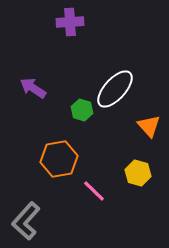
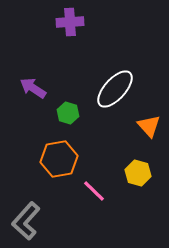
green hexagon: moved 14 px left, 3 px down
